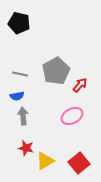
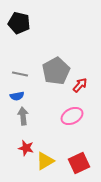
red square: rotated 15 degrees clockwise
